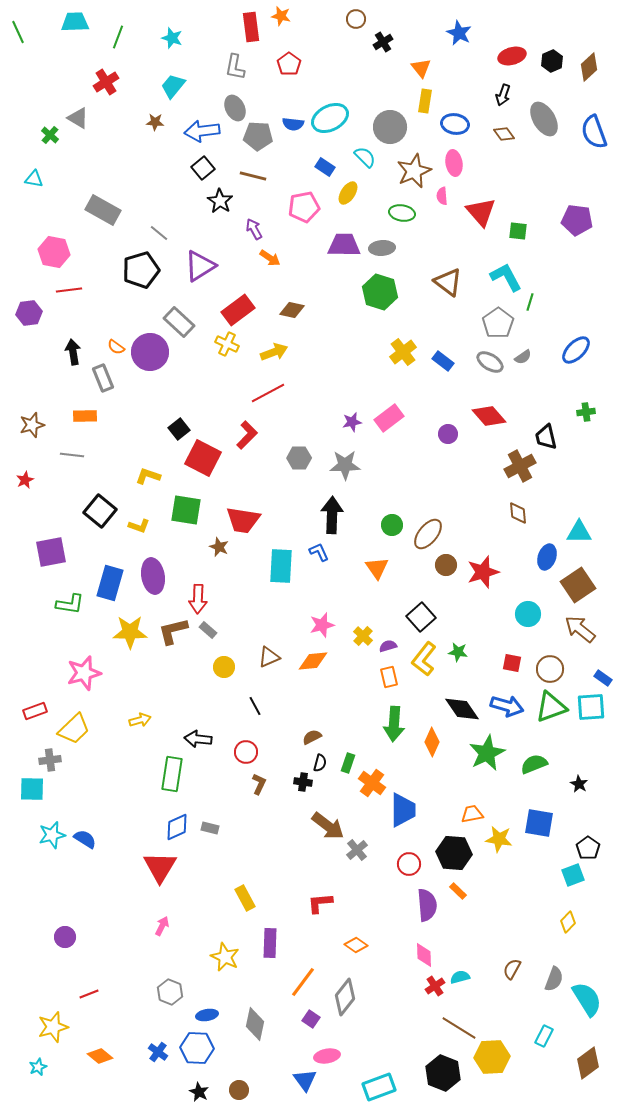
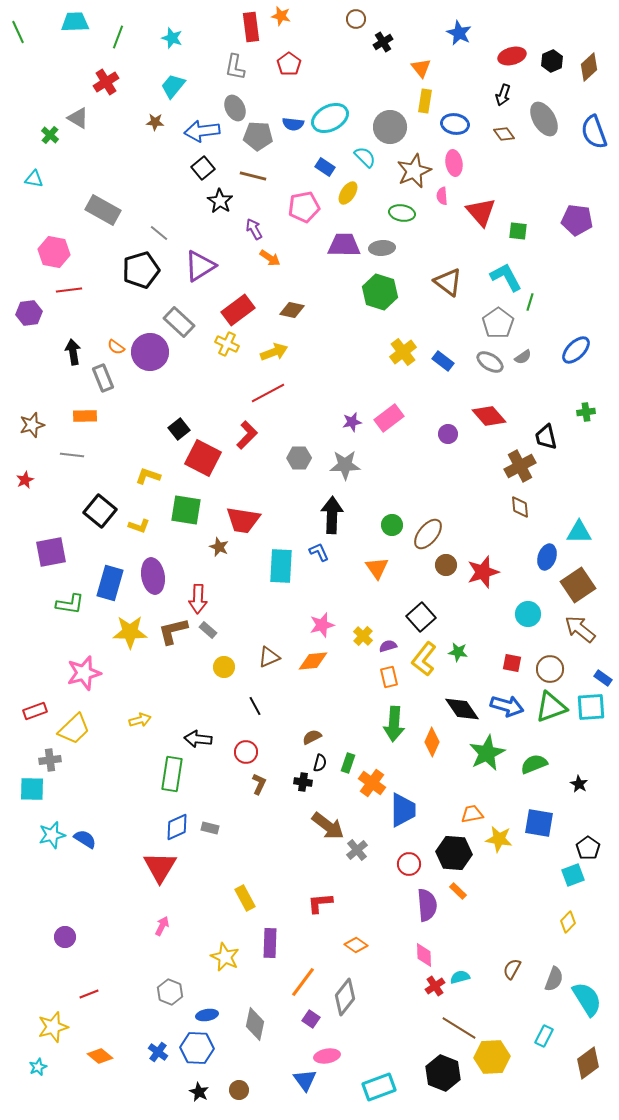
brown diamond at (518, 513): moved 2 px right, 6 px up
